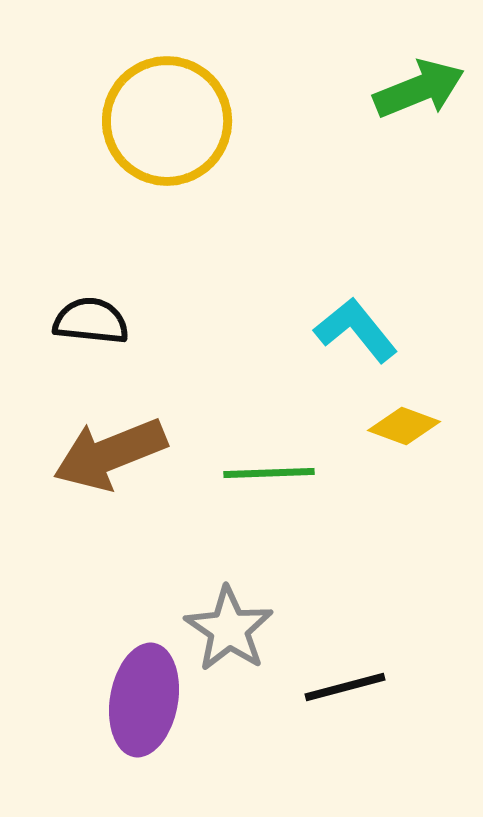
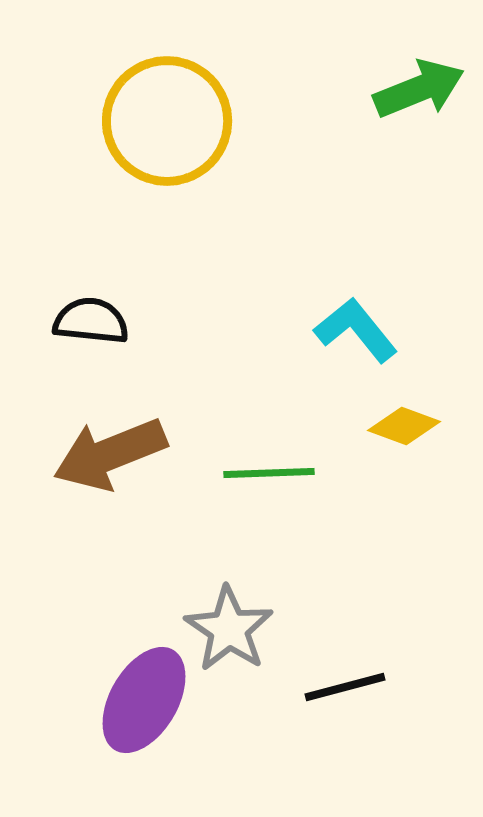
purple ellipse: rotated 20 degrees clockwise
